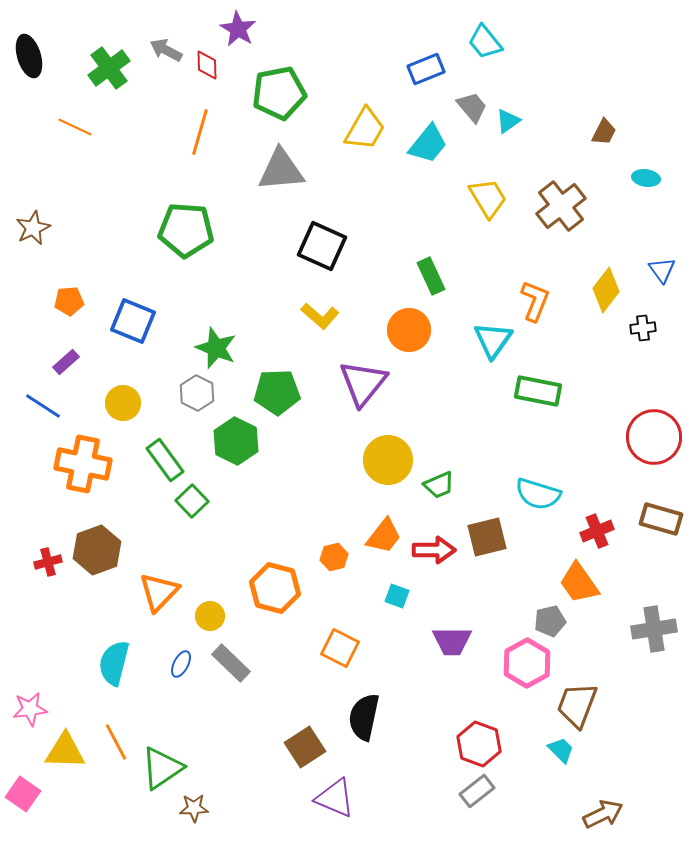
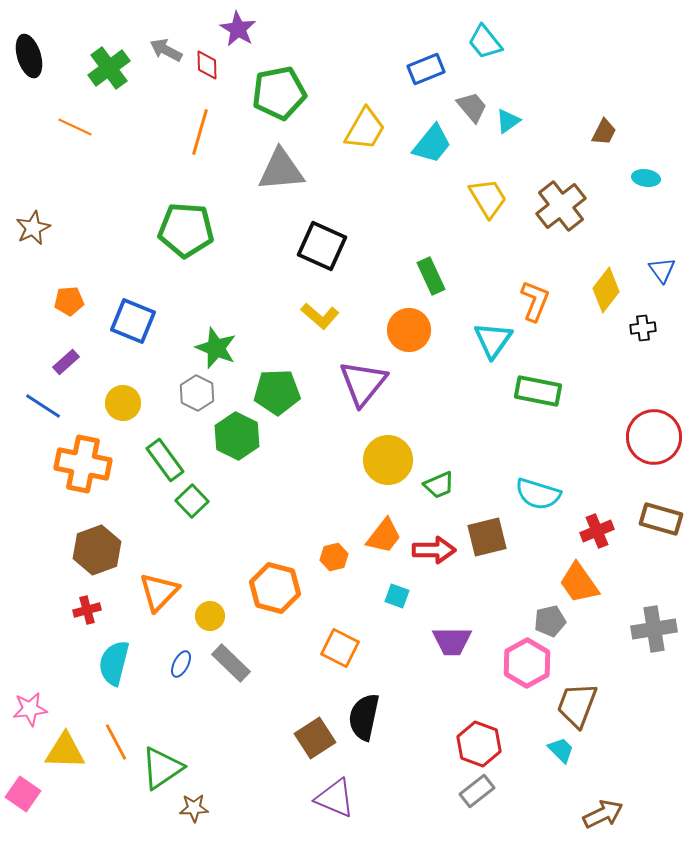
cyan trapezoid at (428, 144): moved 4 px right
green hexagon at (236, 441): moved 1 px right, 5 px up
red cross at (48, 562): moved 39 px right, 48 px down
brown square at (305, 747): moved 10 px right, 9 px up
